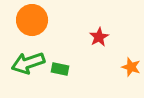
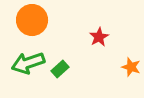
green rectangle: rotated 54 degrees counterclockwise
